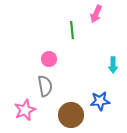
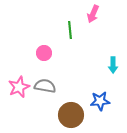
pink arrow: moved 3 px left
green line: moved 2 px left
pink circle: moved 5 px left, 6 px up
gray semicircle: rotated 70 degrees counterclockwise
pink star: moved 6 px left, 23 px up
